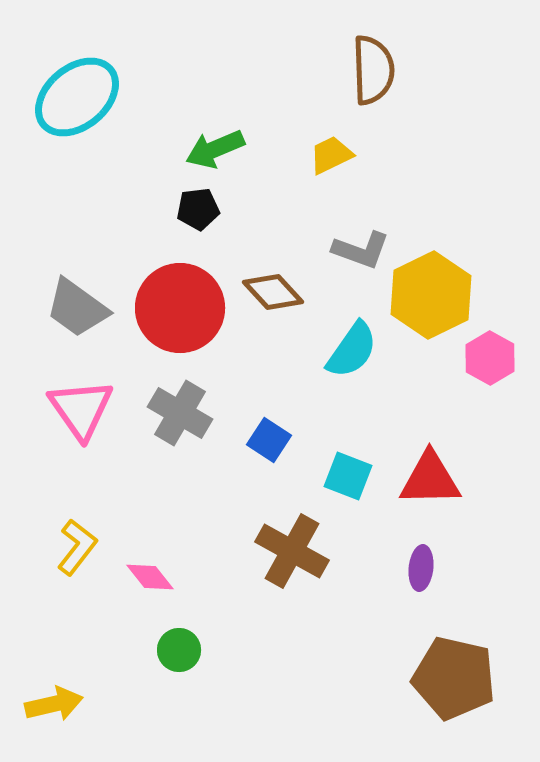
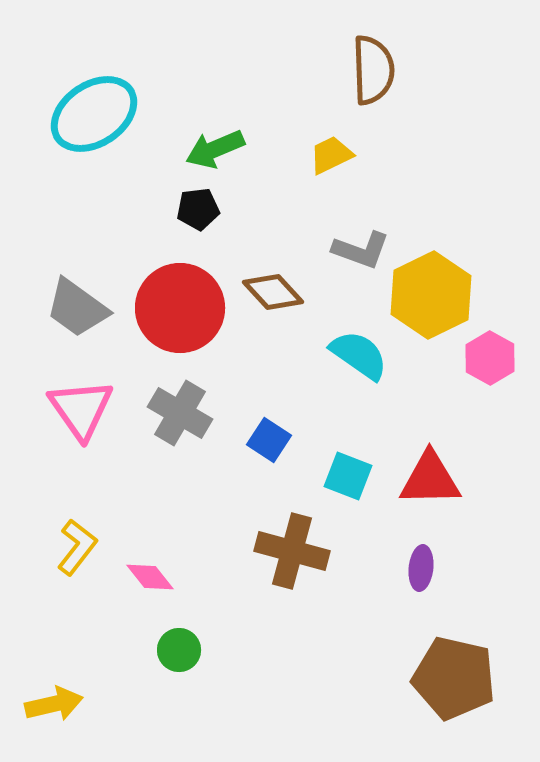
cyan ellipse: moved 17 px right, 17 px down; rotated 6 degrees clockwise
cyan semicircle: moved 7 px right, 5 px down; rotated 90 degrees counterclockwise
brown cross: rotated 14 degrees counterclockwise
